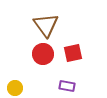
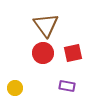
red circle: moved 1 px up
